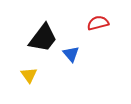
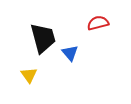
black trapezoid: rotated 52 degrees counterclockwise
blue triangle: moved 1 px left, 1 px up
